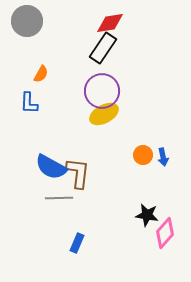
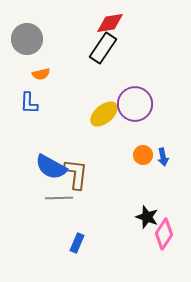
gray circle: moved 18 px down
orange semicircle: rotated 48 degrees clockwise
purple circle: moved 33 px right, 13 px down
yellow ellipse: rotated 12 degrees counterclockwise
brown L-shape: moved 2 px left, 1 px down
black star: moved 2 px down; rotated 10 degrees clockwise
pink diamond: moved 1 px left, 1 px down; rotated 8 degrees counterclockwise
